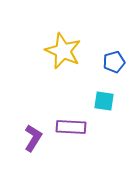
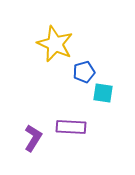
yellow star: moved 8 px left, 7 px up
blue pentagon: moved 30 px left, 10 px down
cyan square: moved 1 px left, 8 px up
